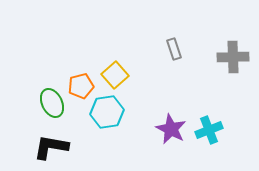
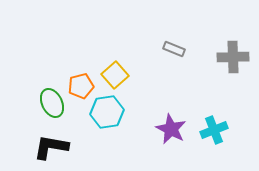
gray rectangle: rotated 50 degrees counterclockwise
cyan cross: moved 5 px right
